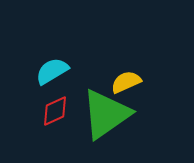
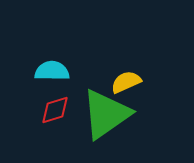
cyan semicircle: rotated 32 degrees clockwise
red diamond: moved 1 px up; rotated 8 degrees clockwise
